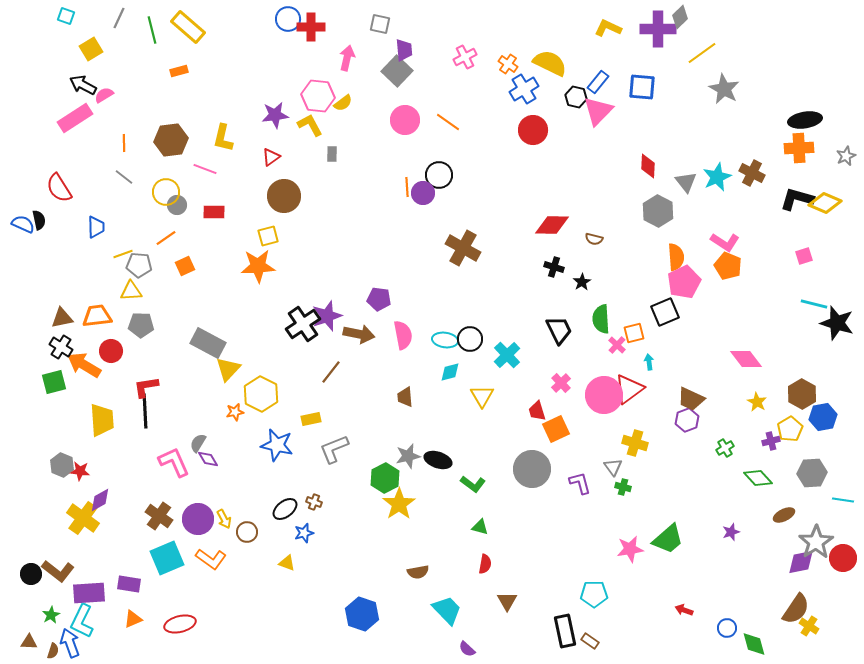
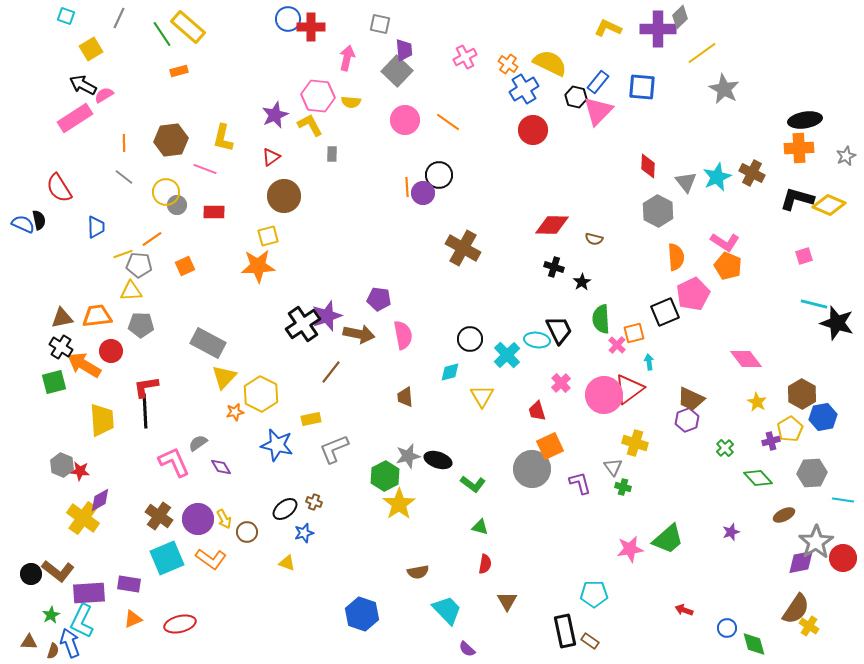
green line at (152, 30): moved 10 px right, 4 px down; rotated 20 degrees counterclockwise
yellow semicircle at (343, 103): moved 8 px right, 1 px up; rotated 42 degrees clockwise
purple star at (275, 115): rotated 16 degrees counterclockwise
yellow diamond at (825, 203): moved 4 px right, 2 px down
orange line at (166, 238): moved 14 px left, 1 px down
pink pentagon at (684, 282): moved 9 px right, 12 px down
cyan ellipse at (445, 340): moved 92 px right
yellow triangle at (228, 369): moved 4 px left, 8 px down
orange square at (556, 429): moved 6 px left, 17 px down
gray semicircle at (198, 443): rotated 24 degrees clockwise
green cross at (725, 448): rotated 12 degrees counterclockwise
purple diamond at (208, 459): moved 13 px right, 8 px down
green hexagon at (385, 478): moved 2 px up
